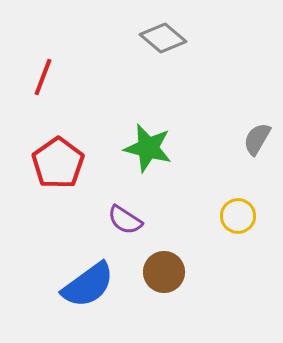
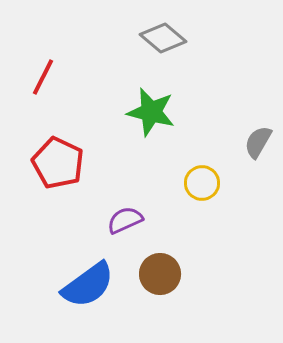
red line: rotated 6 degrees clockwise
gray semicircle: moved 1 px right, 3 px down
green star: moved 3 px right, 36 px up
red pentagon: rotated 12 degrees counterclockwise
yellow circle: moved 36 px left, 33 px up
purple semicircle: rotated 123 degrees clockwise
brown circle: moved 4 px left, 2 px down
